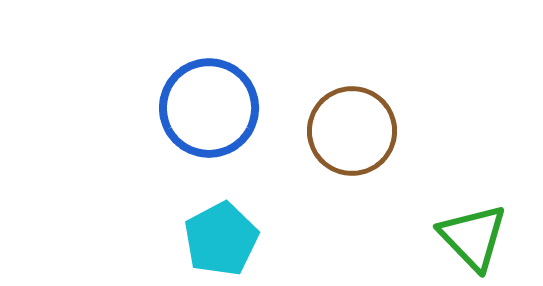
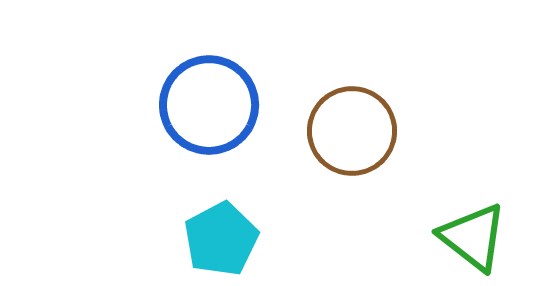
blue circle: moved 3 px up
green triangle: rotated 8 degrees counterclockwise
